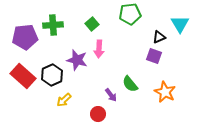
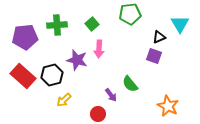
green cross: moved 4 px right
black hexagon: rotated 10 degrees clockwise
orange star: moved 3 px right, 14 px down
